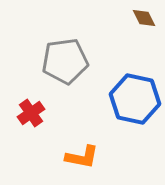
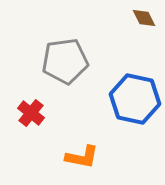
red cross: rotated 16 degrees counterclockwise
